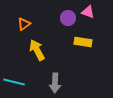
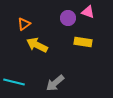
yellow arrow: moved 5 px up; rotated 35 degrees counterclockwise
gray arrow: rotated 48 degrees clockwise
